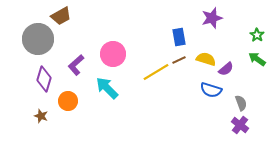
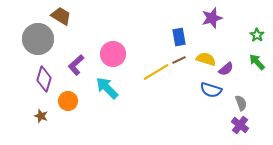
brown trapezoid: rotated 120 degrees counterclockwise
green arrow: moved 3 px down; rotated 12 degrees clockwise
